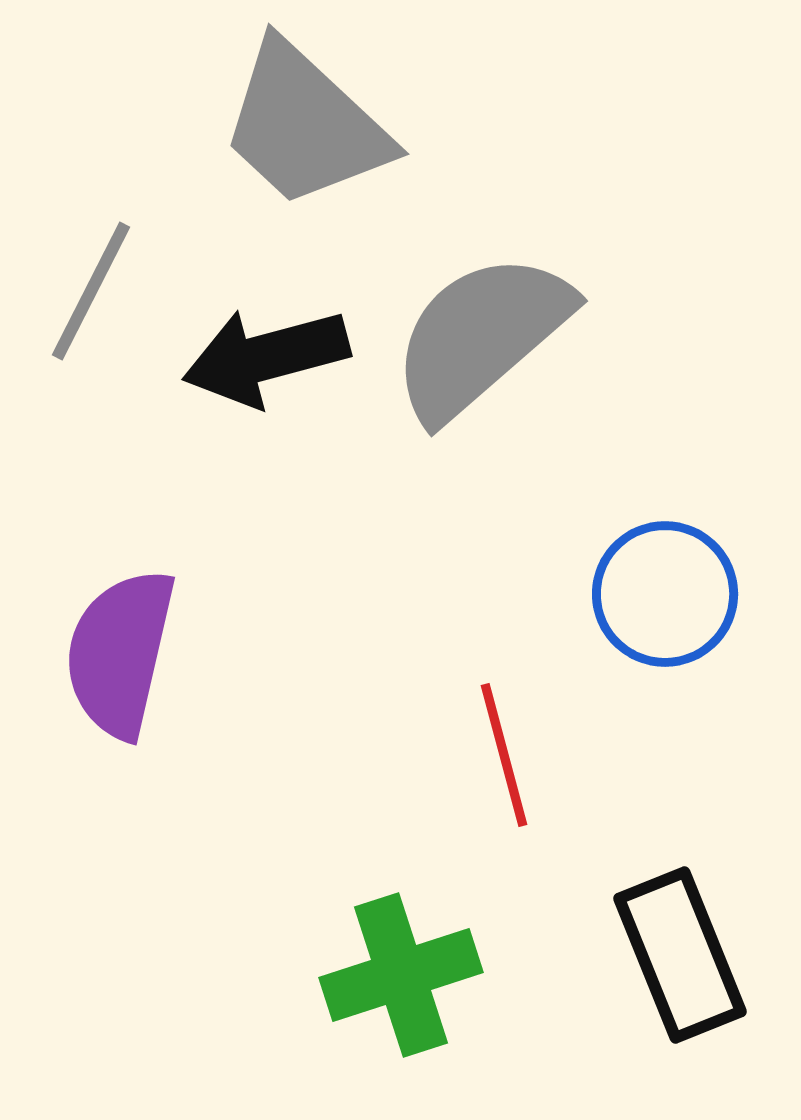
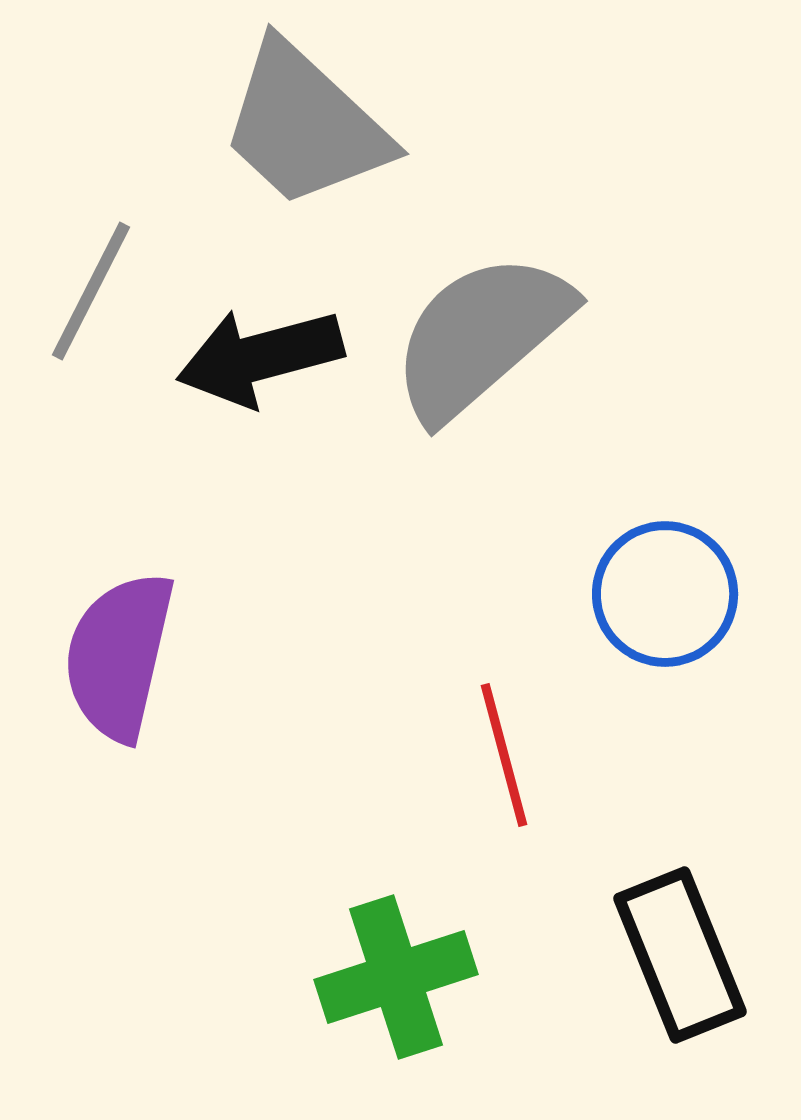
black arrow: moved 6 px left
purple semicircle: moved 1 px left, 3 px down
green cross: moved 5 px left, 2 px down
